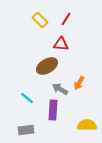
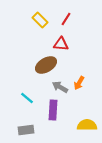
brown ellipse: moved 1 px left, 1 px up
gray arrow: moved 2 px up
